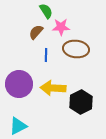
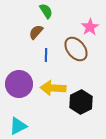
pink star: moved 29 px right; rotated 30 degrees counterclockwise
brown ellipse: rotated 45 degrees clockwise
